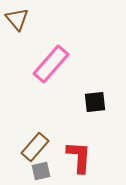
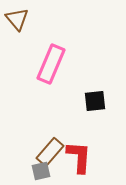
pink rectangle: rotated 18 degrees counterclockwise
black square: moved 1 px up
brown rectangle: moved 15 px right, 5 px down
